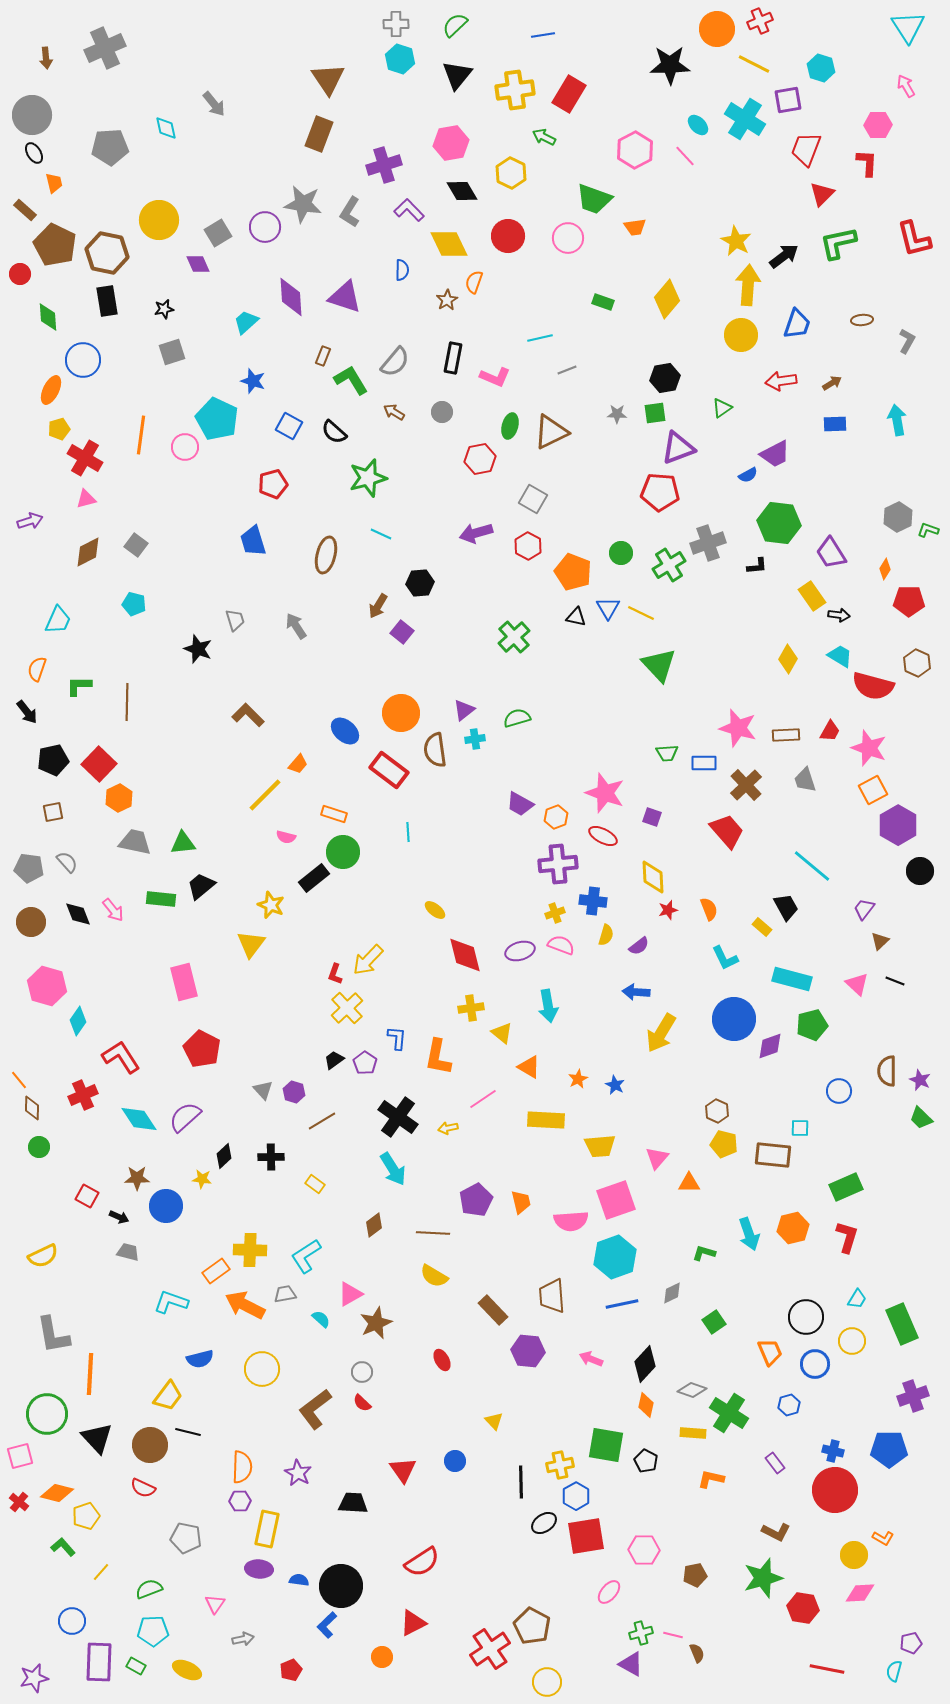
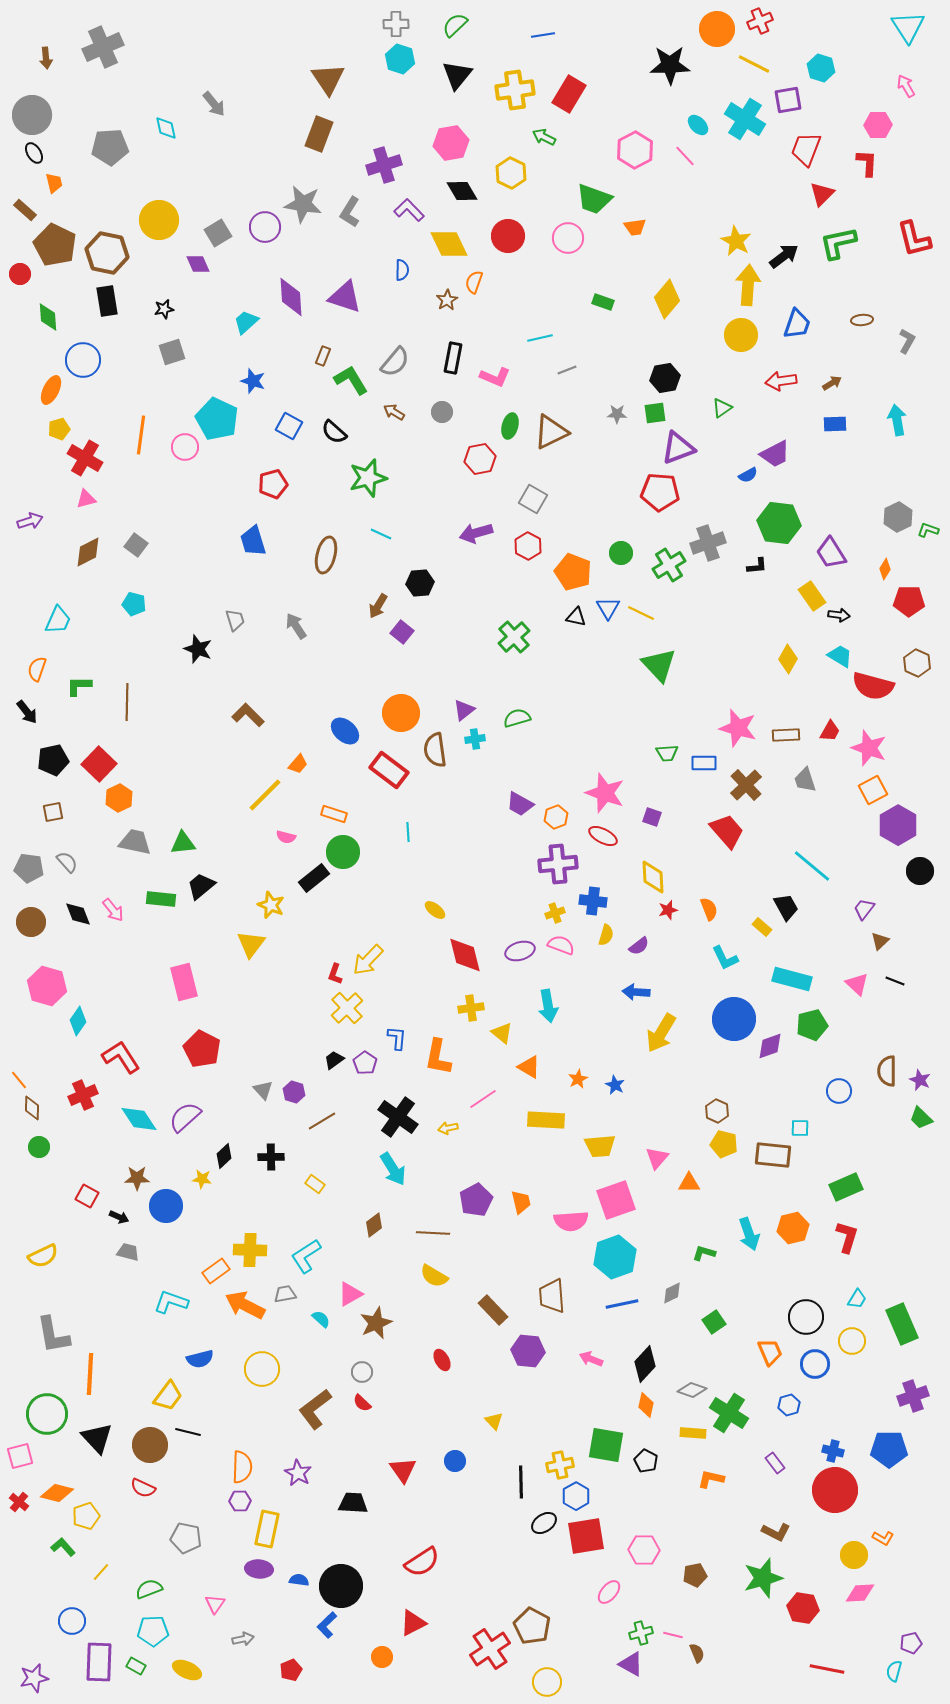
gray cross at (105, 48): moved 2 px left, 1 px up
